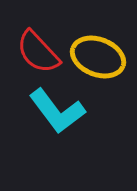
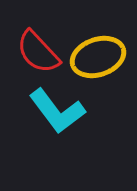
yellow ellipse: rotated 40 degrees counterclockwise
